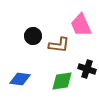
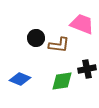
pink trapezoid: moved 1 px right, 1 px up; rotated 135 degrees clockwise
black circle: moved 3 px right, 2 px down
black cross: rotated 30 degrees counterclockwise
blue diamond: rotated 15 degrees clockwise
